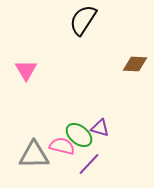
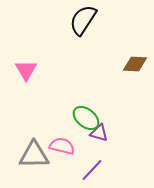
purple triangle: moved 1 px left, 5 px down
green ellipse: moved 7 px right, 17 px up
purple line: moved 3 px right, 6 px down
